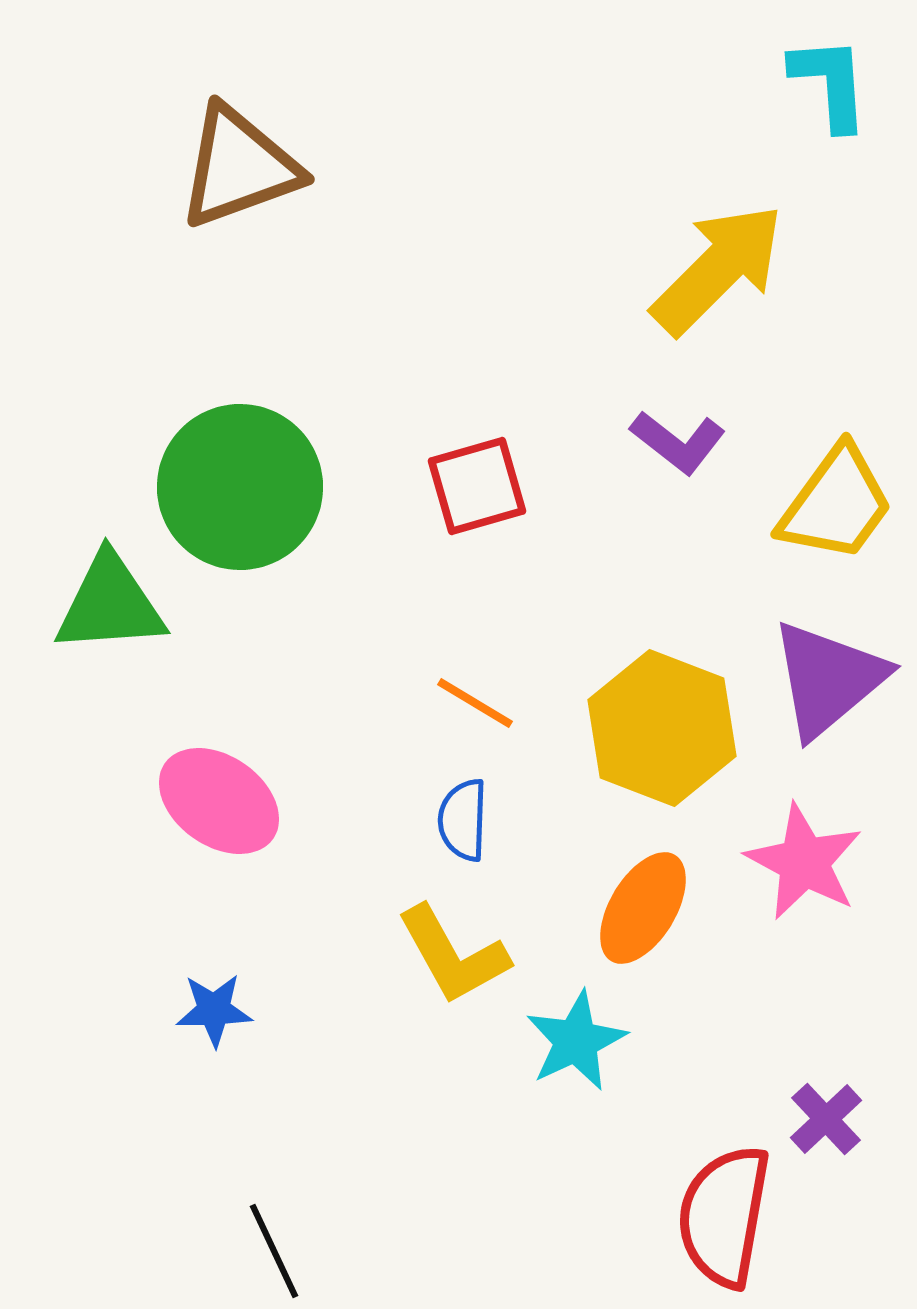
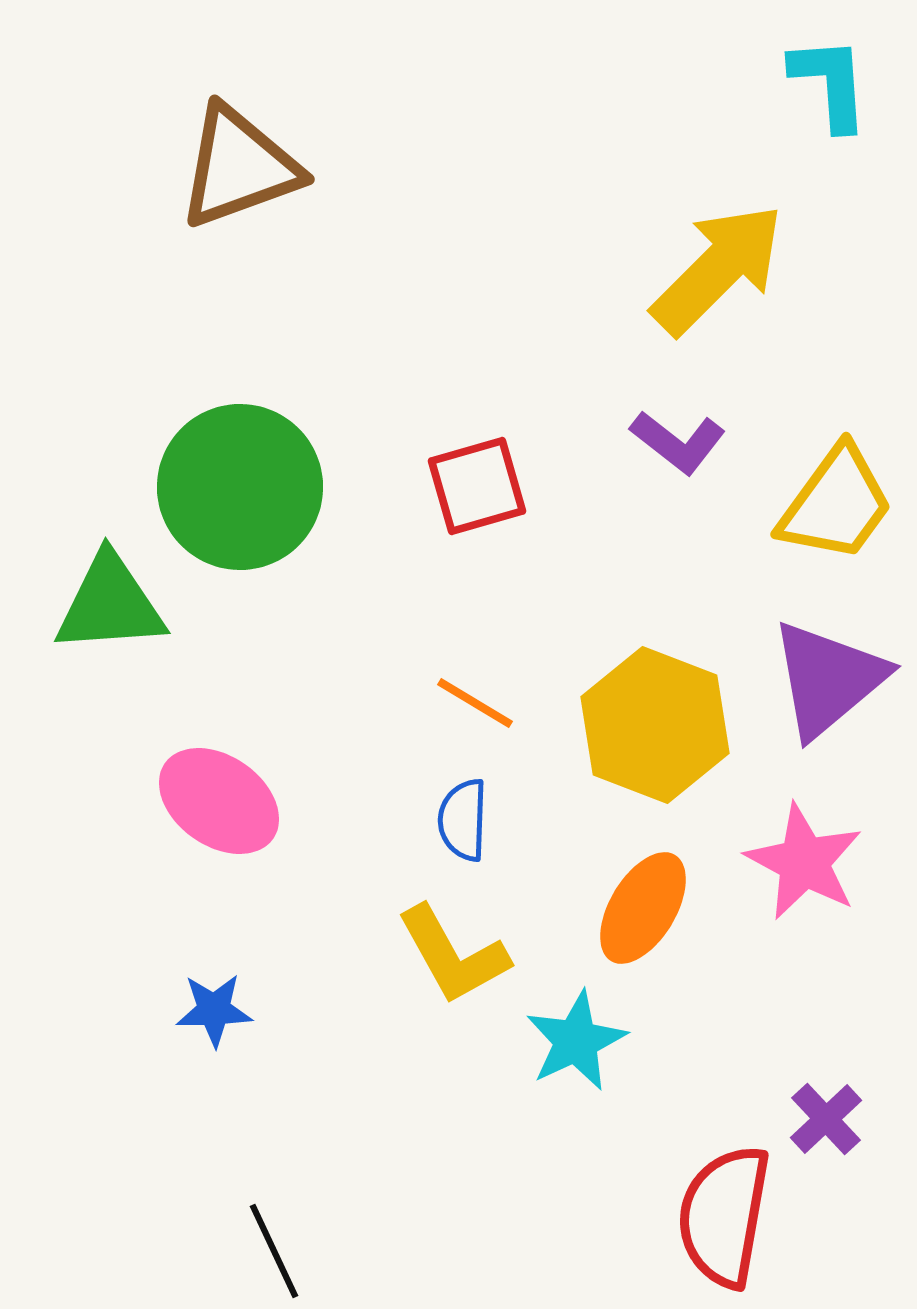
yellow hexagon: moved 7 px left, 3 px up
